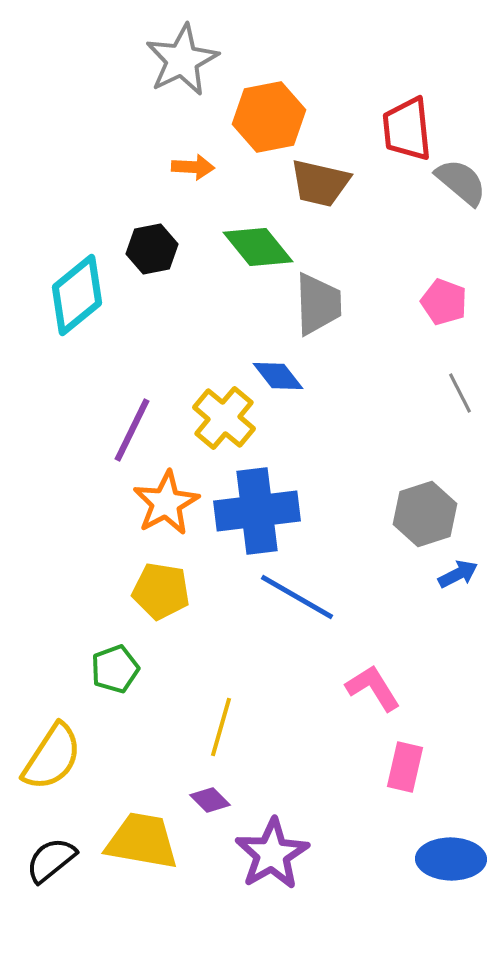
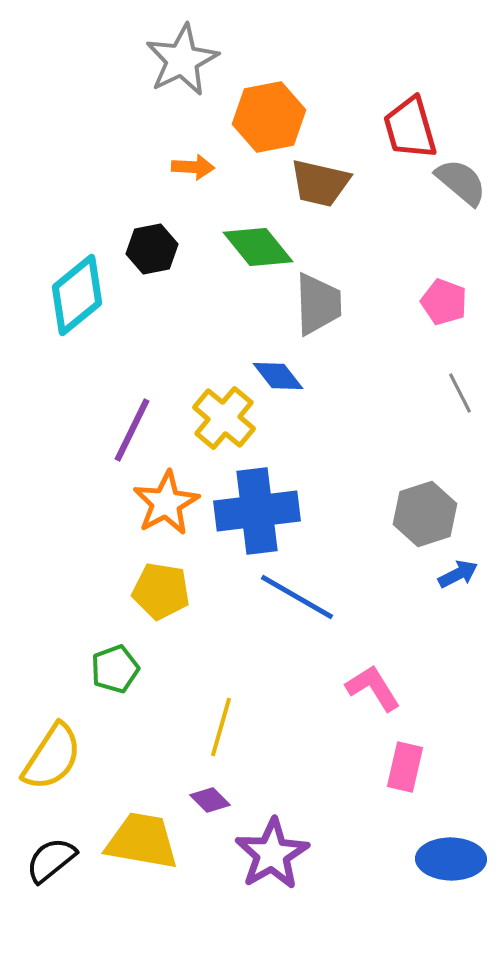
red trapezoid: moved 3 px right, 1 px up; rotated 10 degrees counterclockwise
